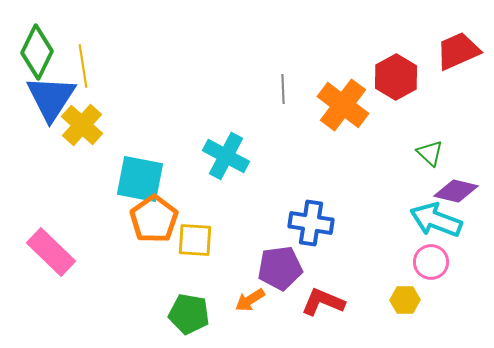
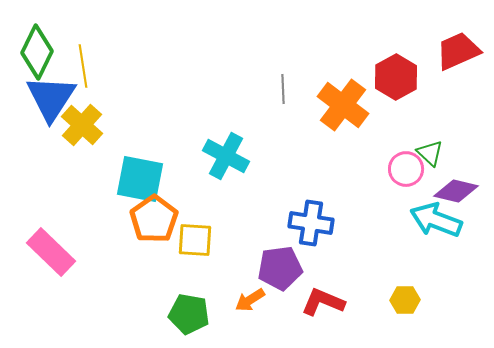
pink circle: moved 25 px left, 93 px up
